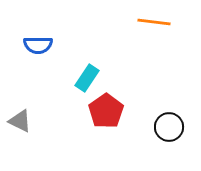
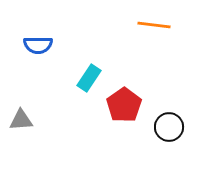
orange line: moved 3 px down
cyan rectangle: moved 2 px right
red pentagon: moved 18 px right, 6 px up
gray triangle: moved 1 px right, 1 px up; rotated 30 degrees counterclockwise
